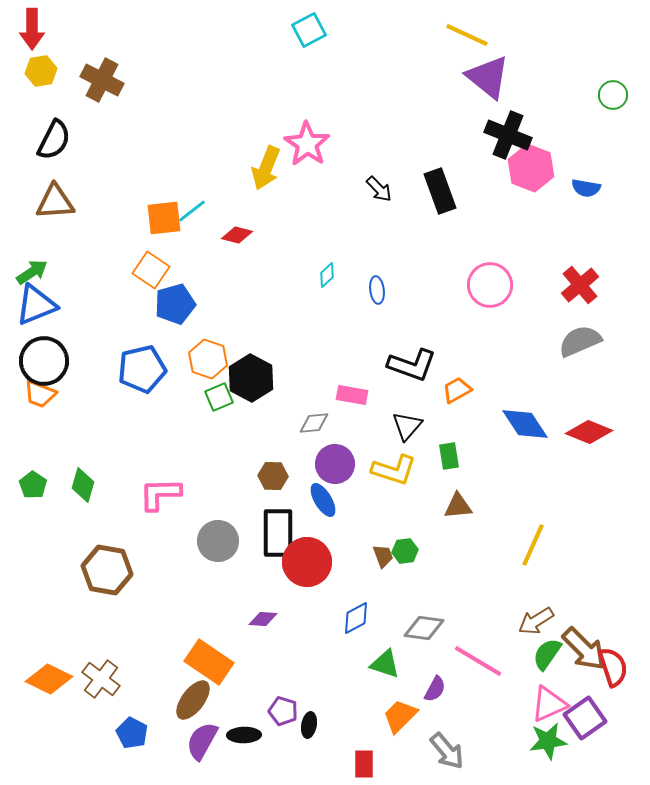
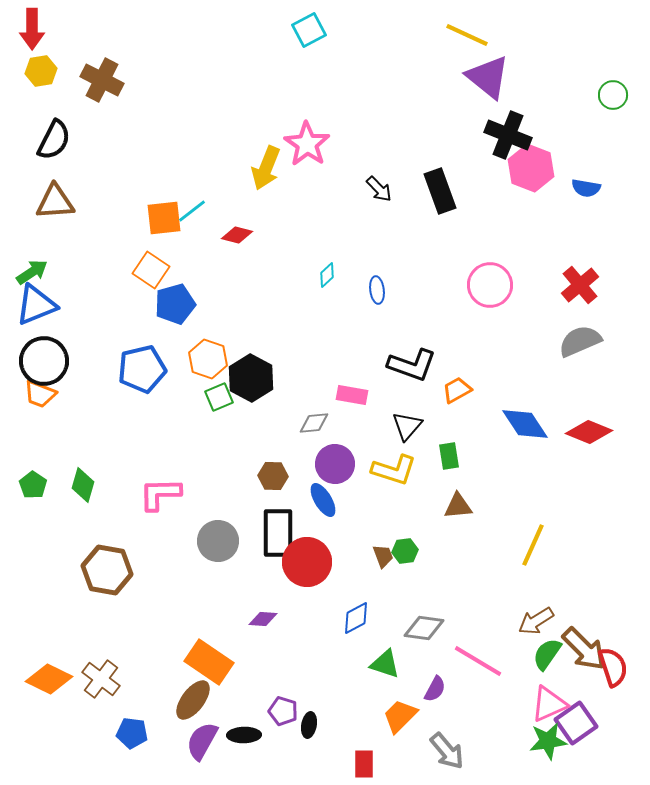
purple square at (585, 718): moved 9 px left, 5 px down
blue pentagon at (132, 733): rotated 20 degrees counterclockwise
